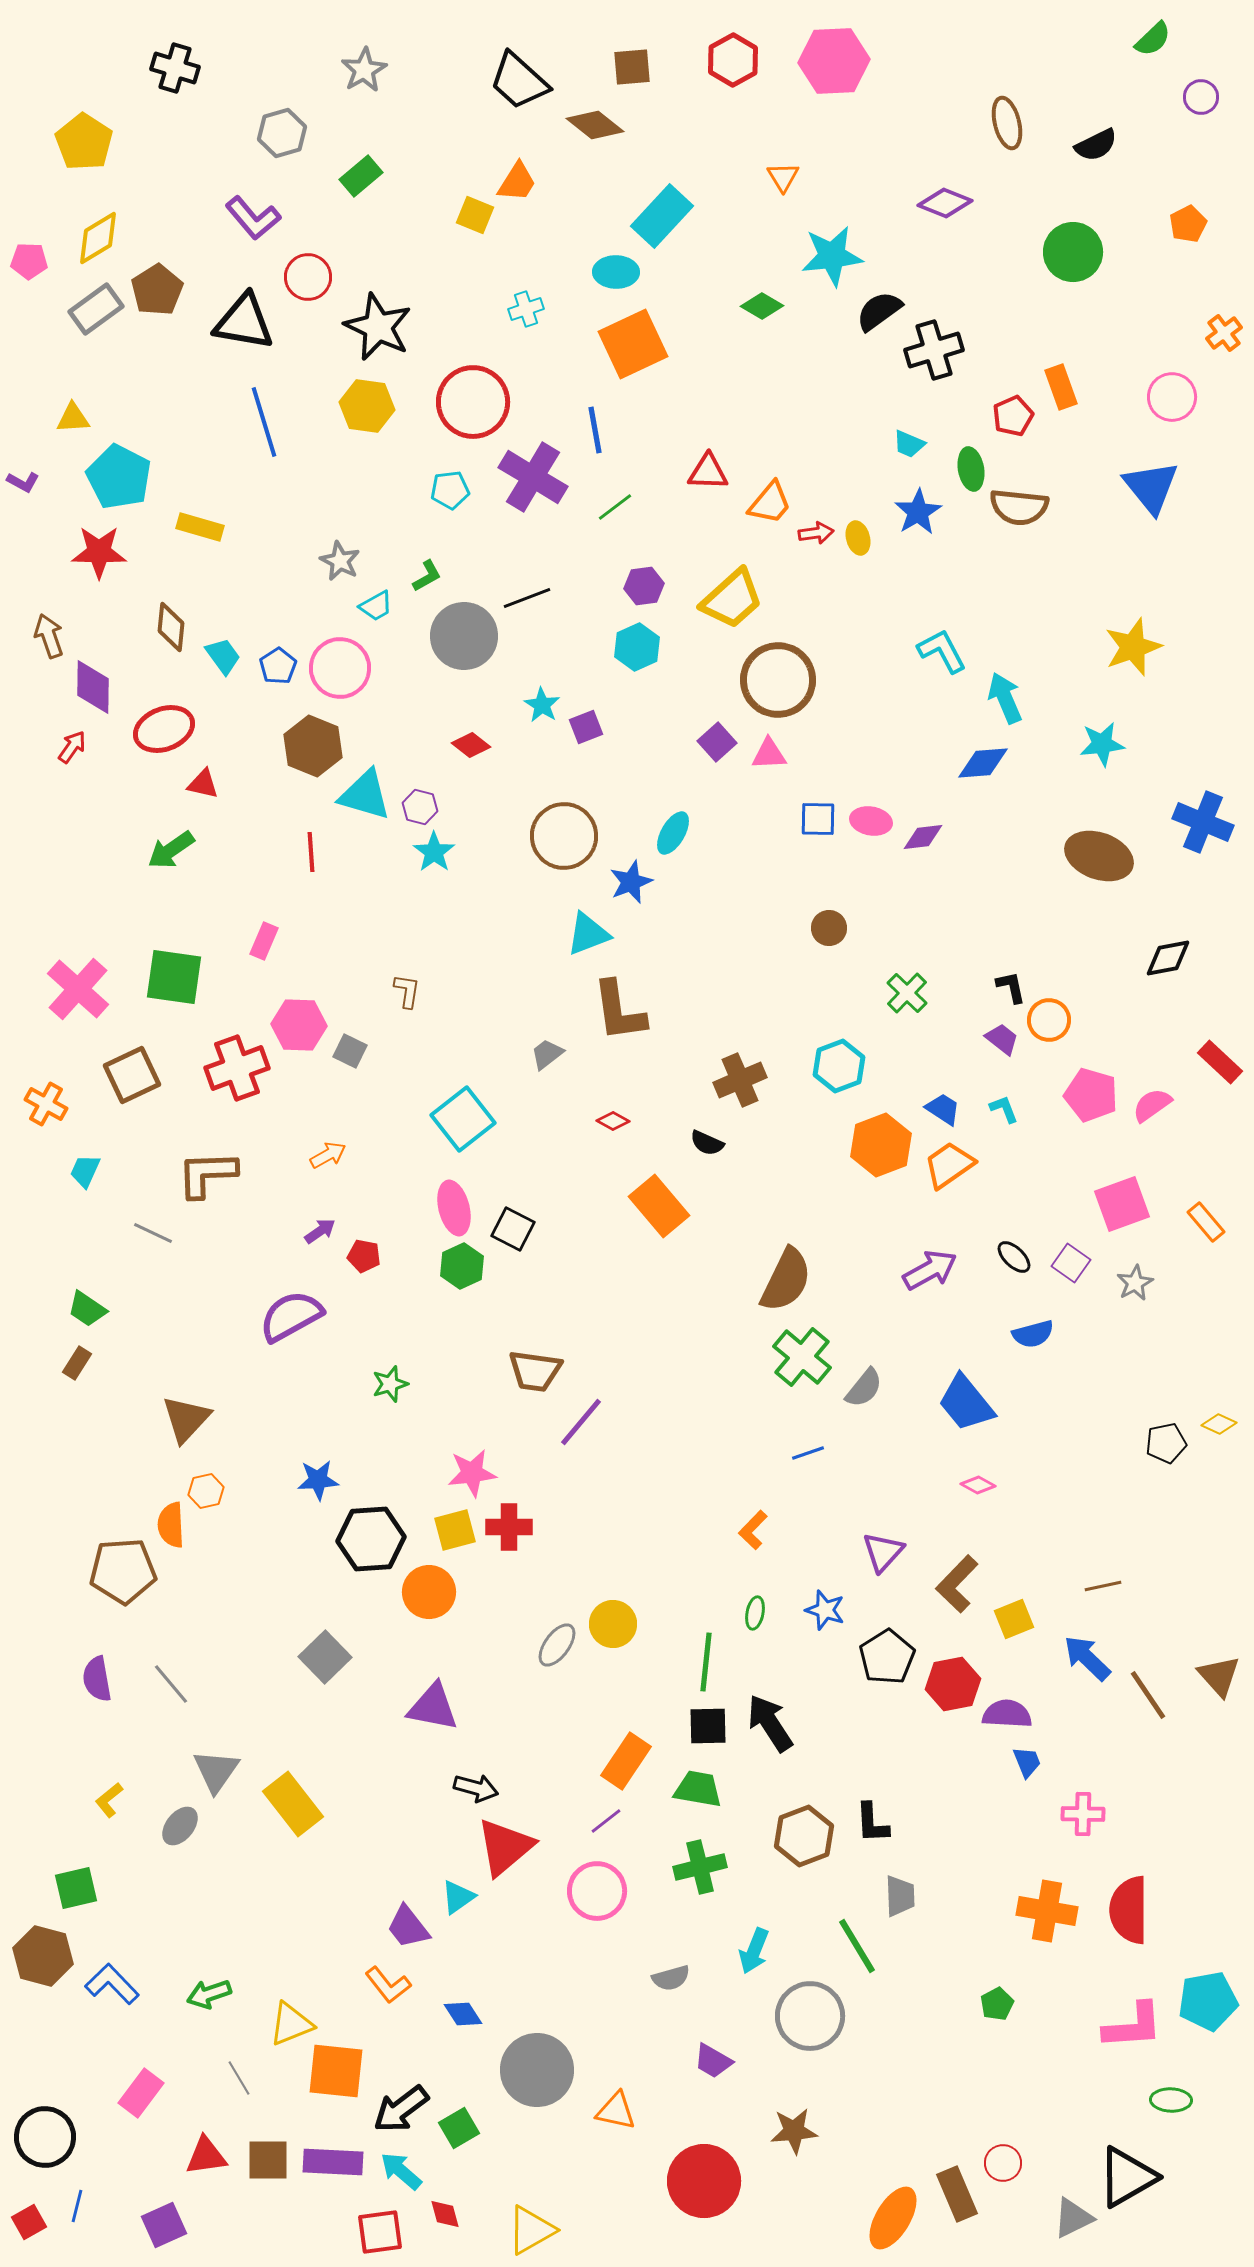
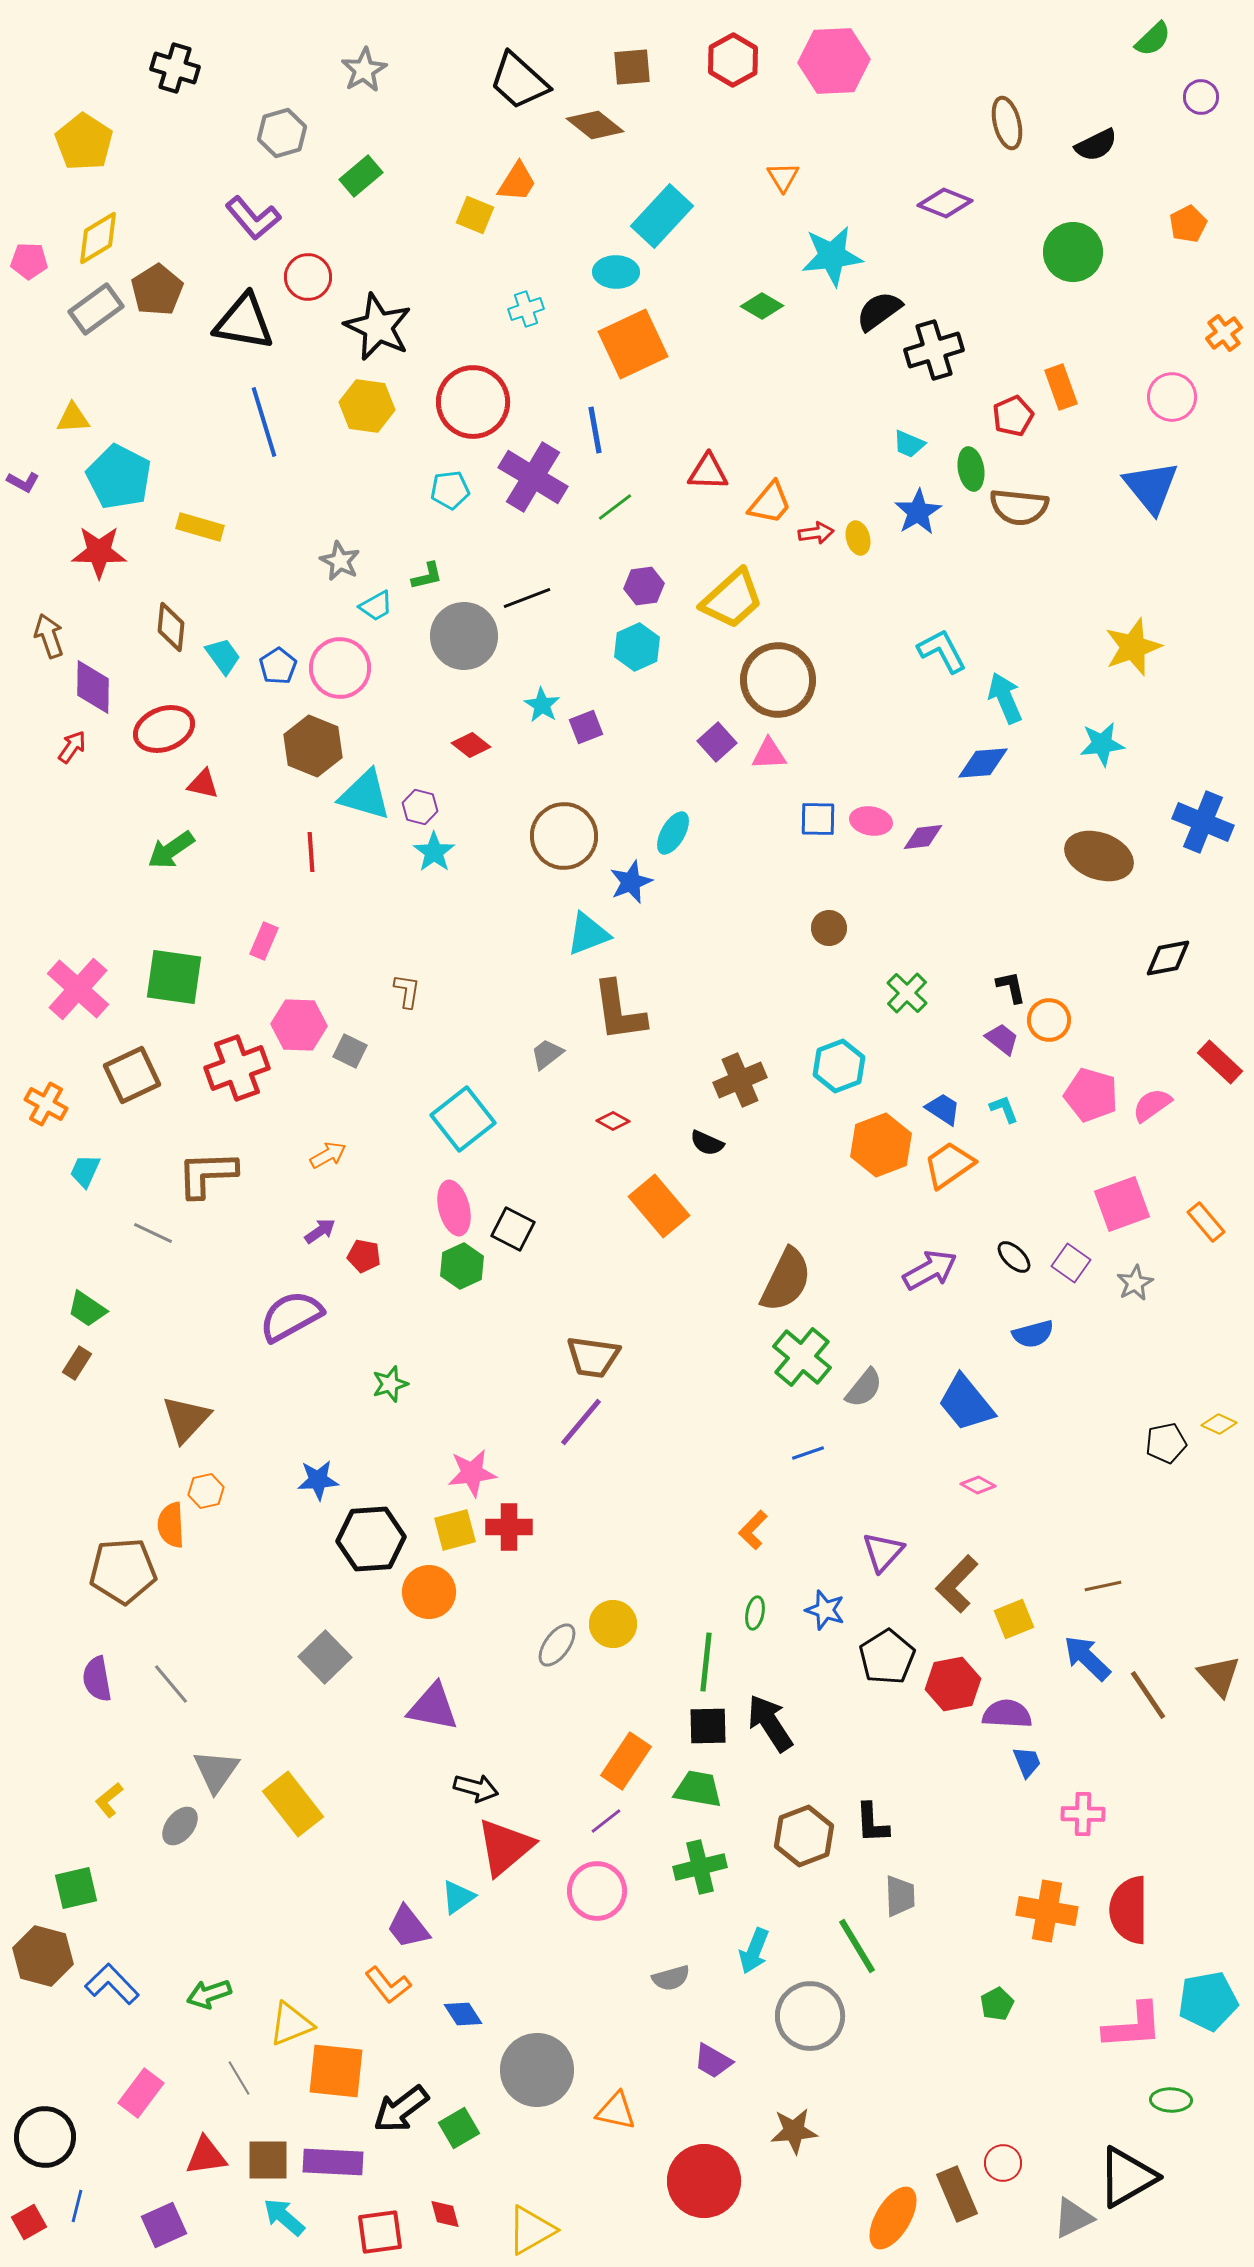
green L-shape at (427, 576): rotated 16 degrees clockwise
brown trapezoid at (535, 1371): moved 58 px right, 14 px up
cyan arrow at (401, 2171): moved 117 px left, 46 px down
